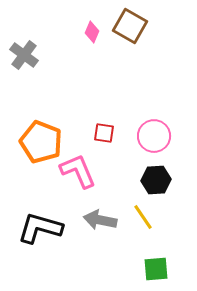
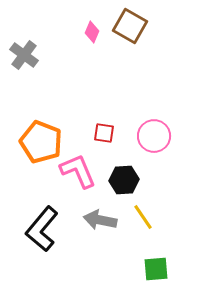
black hexagon: moved 32 px left
black L-shape: moved 2 px right, 1 px down; rotated 66 degrees counterclockwise
